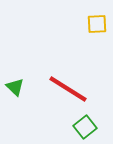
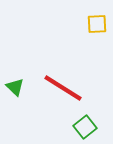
red line: moved 5 px left, 1 px up
